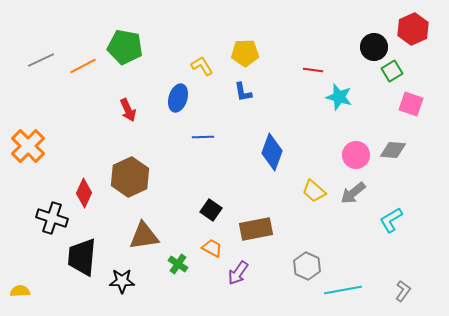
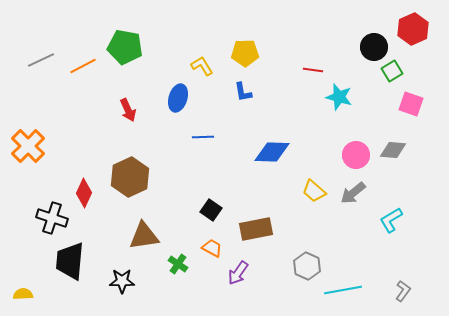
blue diamond: rotated 72 degrees clockwise
black trapezoid: moved 12 px left, 4 px down
yellow semicircle: moved 3 px right, 3 px down
